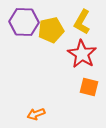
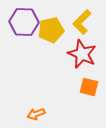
yellow L-shape: rotated 15 degrees clockwise
red star: rotated 8 degrees counterclockwise
